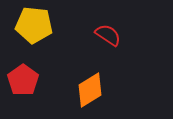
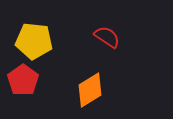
yellow pentagon: moved 16 px down
red semicircle: moved 1 px left, 2 px down
